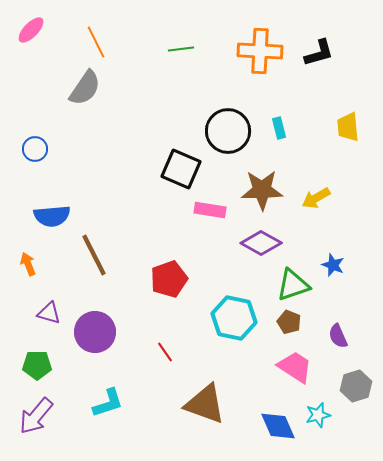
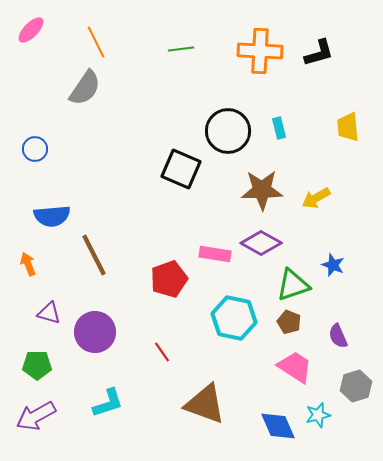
pink rectangle: moved 5 px right, 44 px down
red line: moved 3 px left
purple arrow: rotated 21 degrees clockwise
